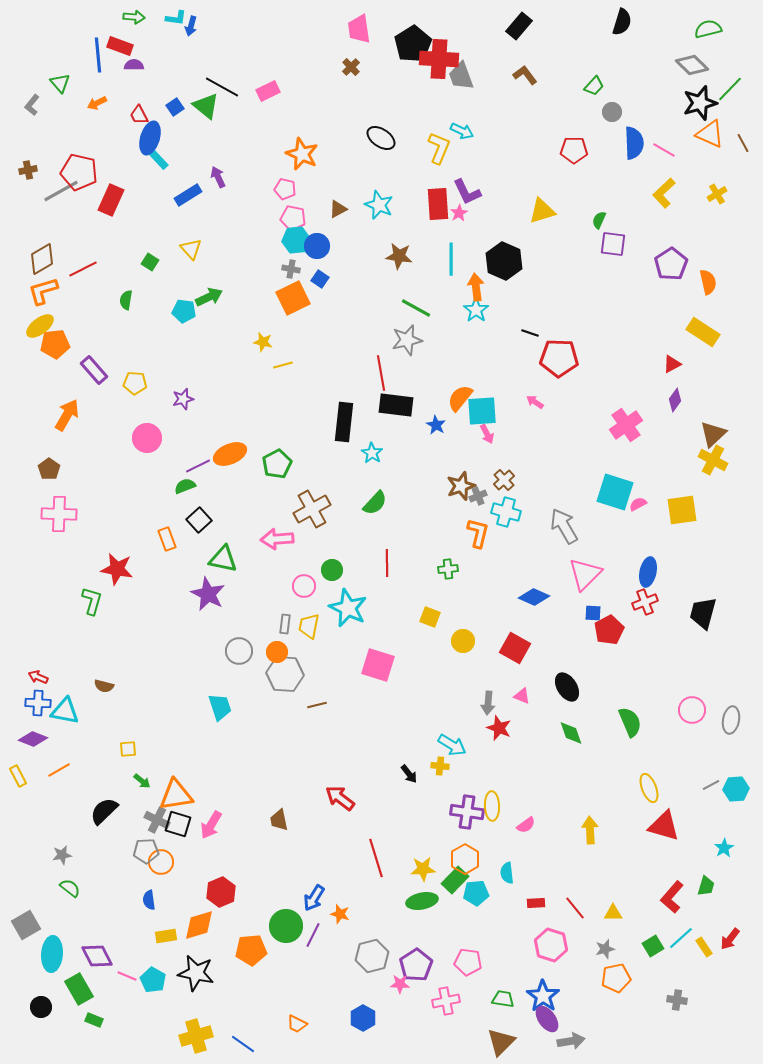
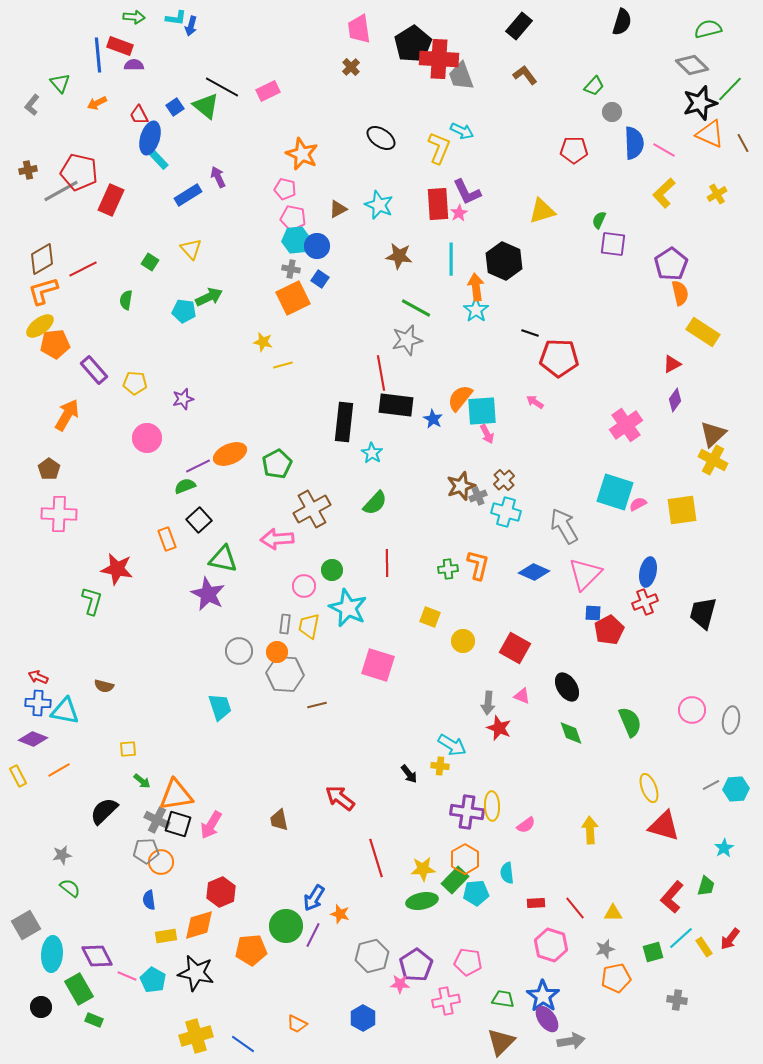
orange semicircle at (708, 282): moved 28 px left, 11 px down
blue star at (436, 425): moved 3 px left, 6 px up
orange L-shape at (478, 533): moved 32 px down
blue diamond at (534, 597): moved 25 px up
green square at (653, 946): moved 6 px down; rotated 15 degrees clockwise
